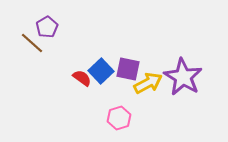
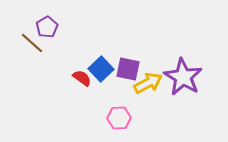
blue square: moved 2 px up
pink hexagon: rotated 15 degrees clockwise
